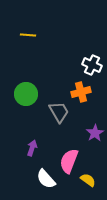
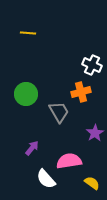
yellow line: moved 2 px up
purple arrow: rotated 21 degrees clockwise
pink semicircle: rotated 60 degrees clockwise
yellow semicircle: moved 4 px right, 3 px down
